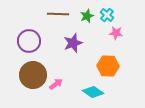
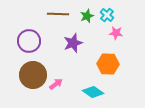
orange hexagon: moved 2 px up
